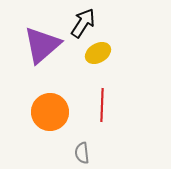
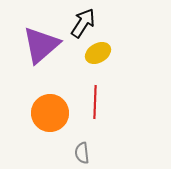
purple triangle: moved 1 px left
red line: moved 7 px left, 3 px up
orange circle: moved 1 px down
